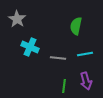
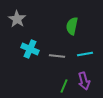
green semicircle: moved 4 px left
cyan cross: moved 2 px down
gray line: moved 1 px left, 2 px up
purple arrow: moved 2 px left
green line: rotated 16 degrees clockwise
